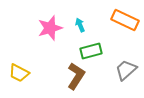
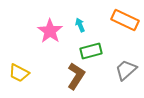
pink star: moved 3 px down; rotated 20 degrees counterclockwise
